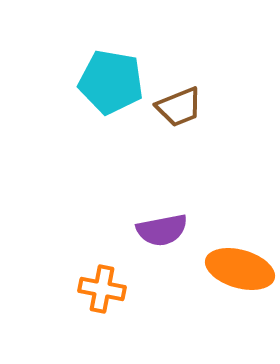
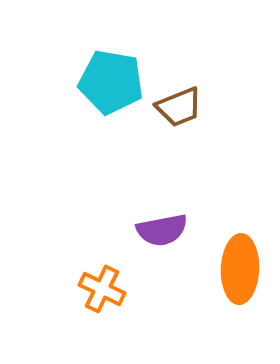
orange ellipse: rotated 76 degrees clockwise
orange cross: rotated 15 degrees clockwise
